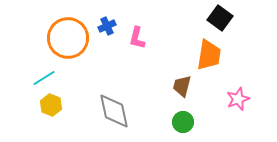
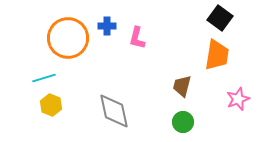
blue cross: rotated 24 degrees clockwise
orange trapezoid: moved 8 px right
cyan line: rotated 15 degrees clockwise
